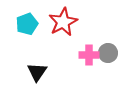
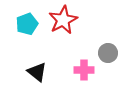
red star: moved 2 px up
pink cross: moved 5 px left, 15 px down
black triangle: rotated 25 degrees counterclockwise
